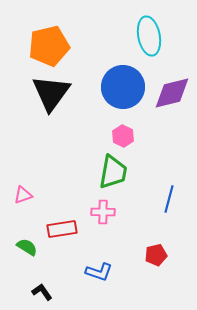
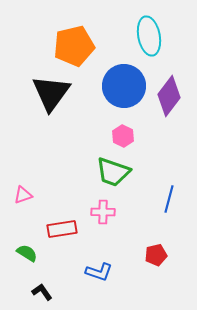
orange pentagon: moved 25 px right
blue circle: moved 1 px right, 1 px up
purple diamond: moved 3 px left, 3 px down; rotated 39 degrees counterclockwise
green trapezoid: rotated 99 degrees clockwise
green semicircle: moved 6 px down
